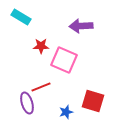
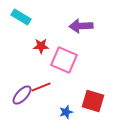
purple ellipse: moved 5 px left, 8 px up; rotated 60 degrees clockwise
